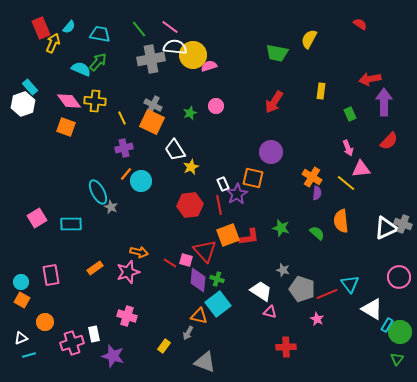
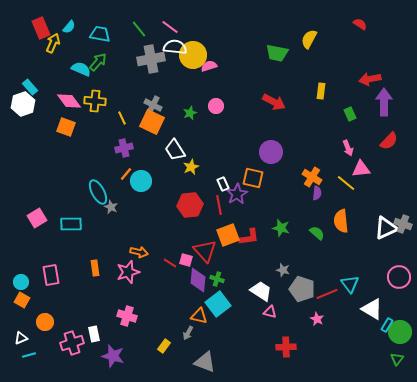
red arrow at (274, 102): rotated 95 degrees counterclockwise
orange rectangle at (95, 268): rotated 63 degrees counterclockwise
